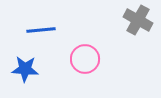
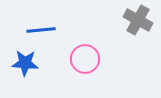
blue star: moved 6 px up
